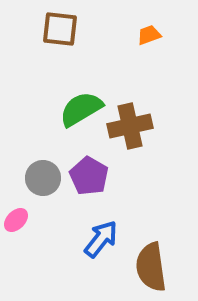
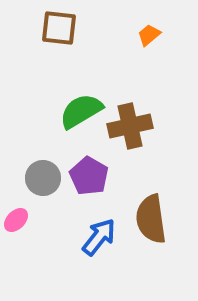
brown square: moved 1 px left, 1 px up
orange trapezoid: rotated 20 degrees counterclockwise
green semicircle: moved 2 px down
blue arrow: moved 2 px left, 2 px up
brown semicircle: moved 48 px up
